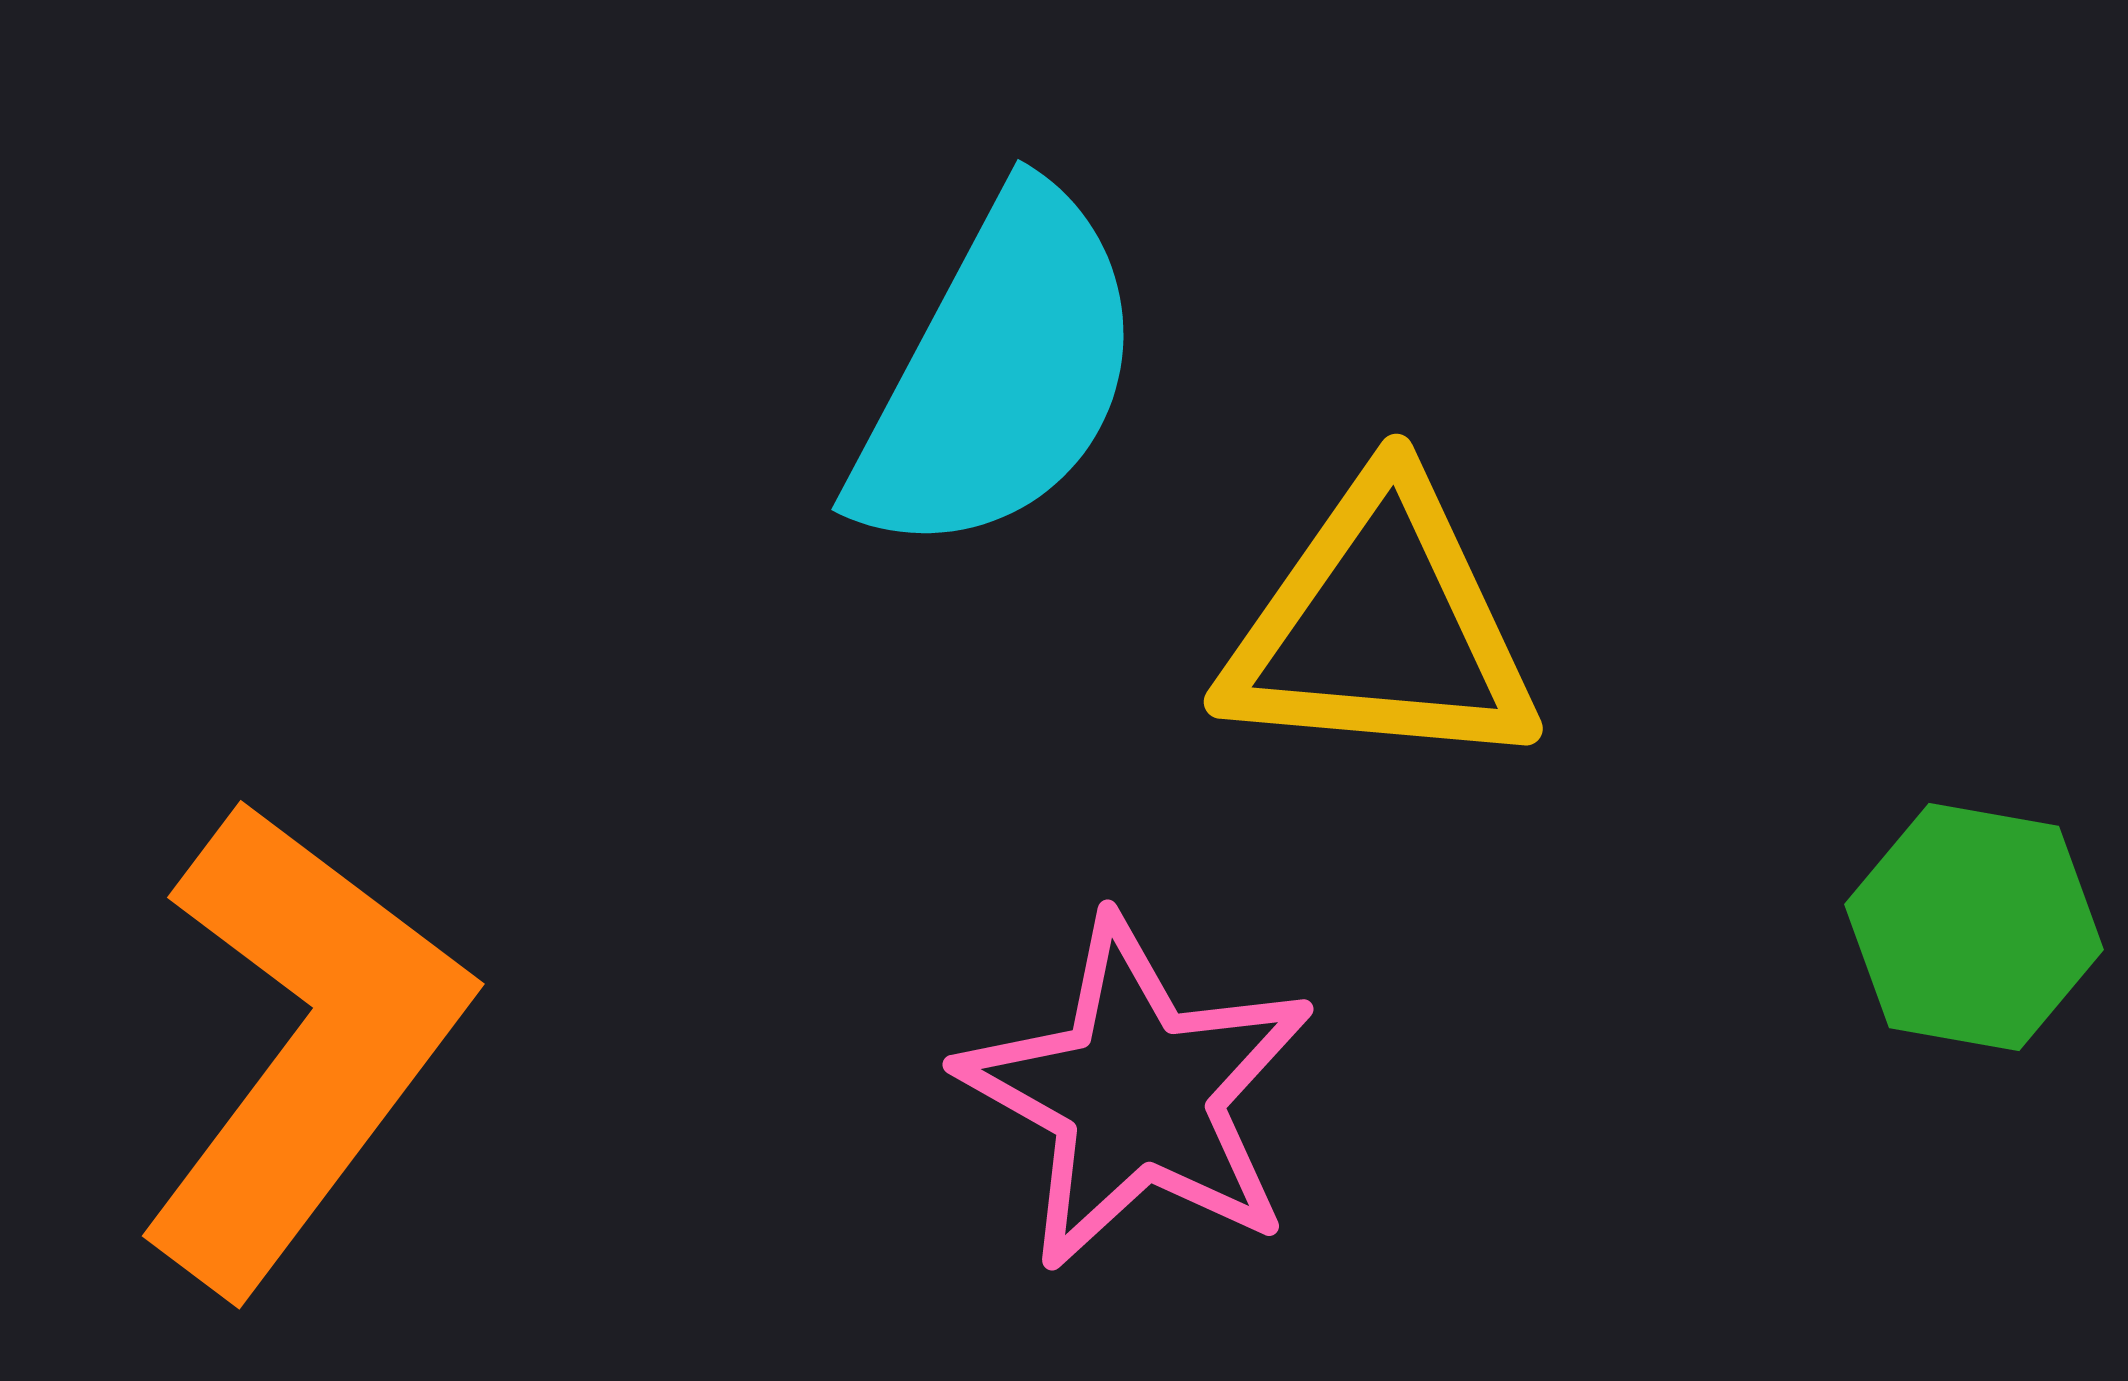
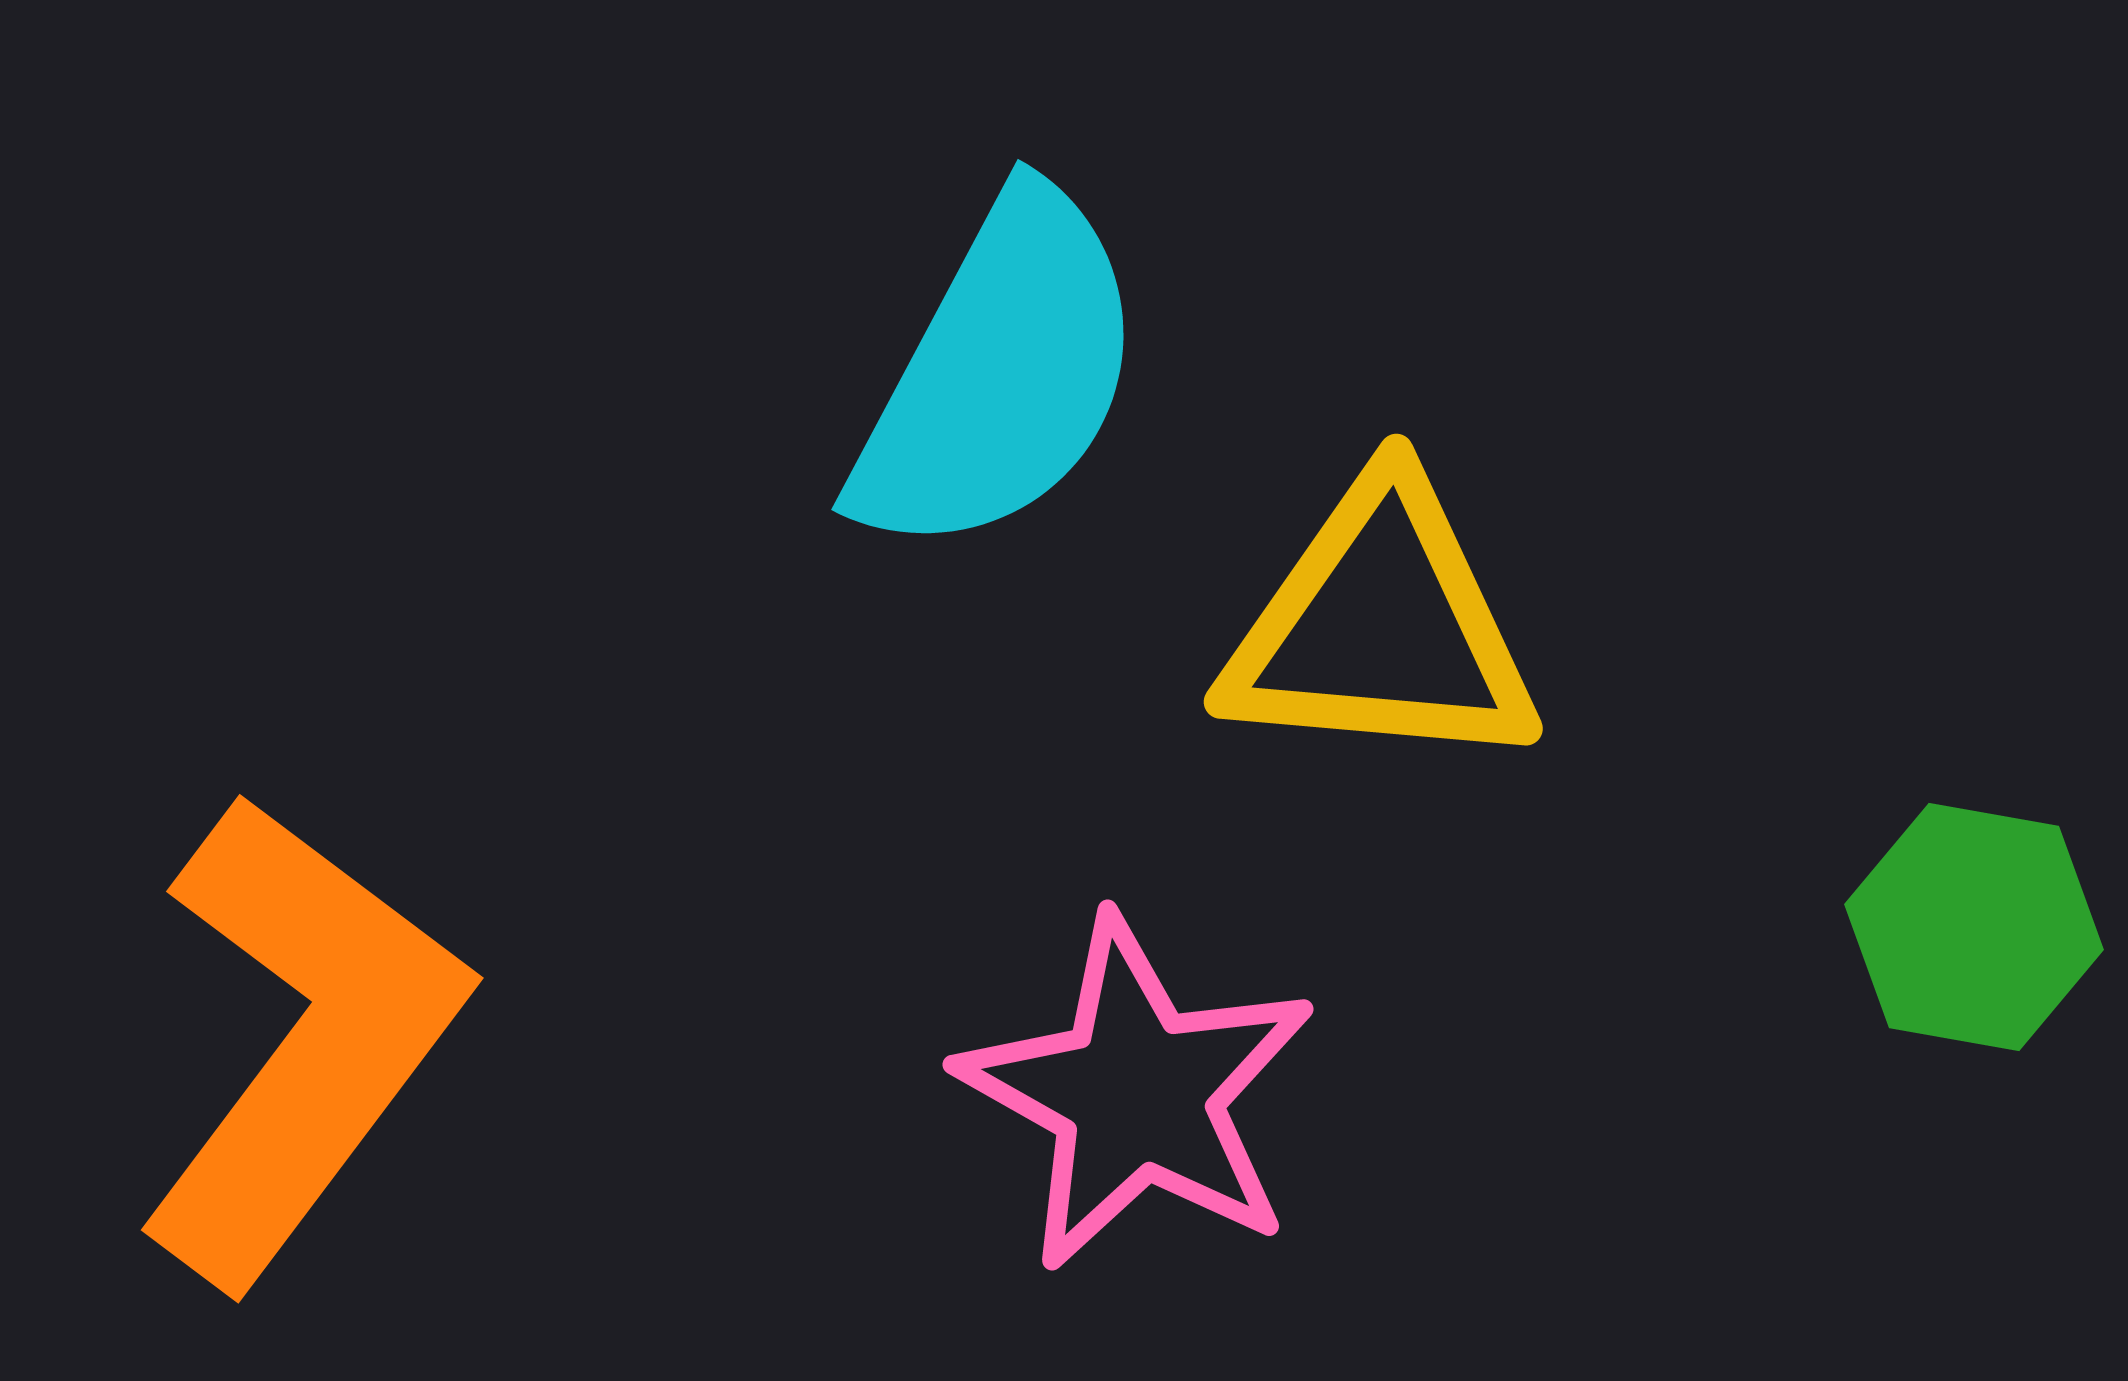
orange L-shape: moved 1 px left, 6 px up
